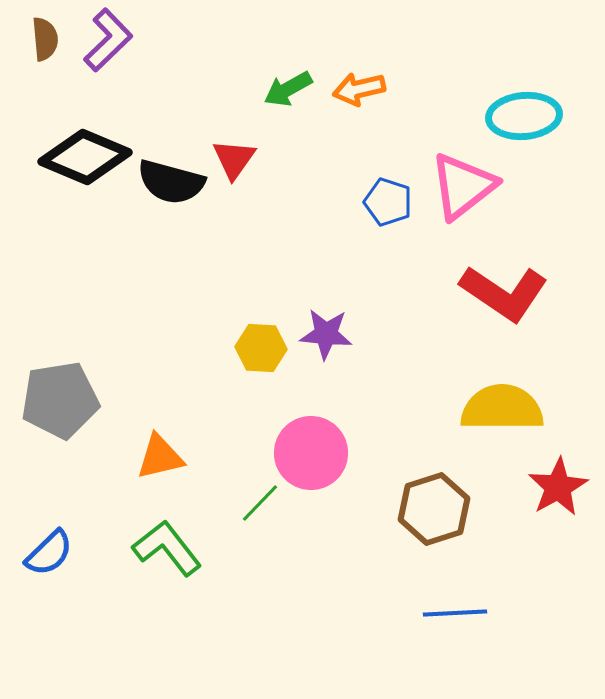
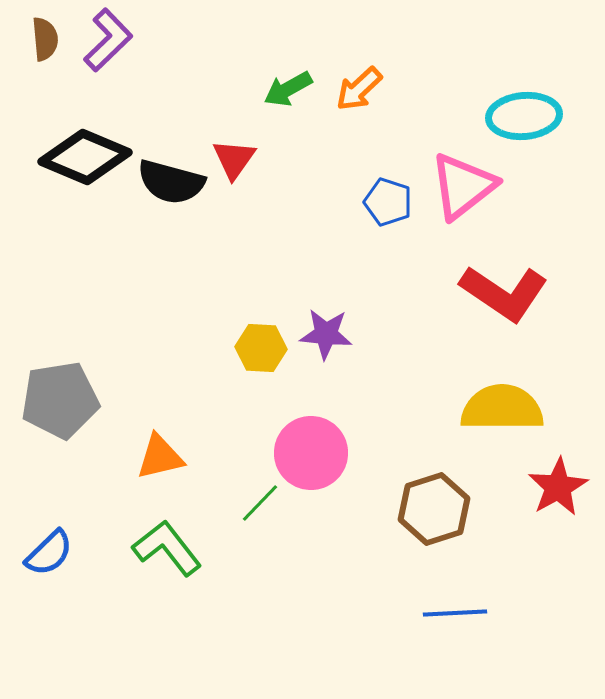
orange arrow: rotated 30 degrees counterclockwise
